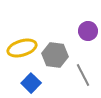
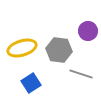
gray hexagon: moved 4 px right, 5 px up
gray line: moved 2 px left, 1 px up; rotated 45 degrees counterclockwise
blue square: rotated 12 degrees clockwise
